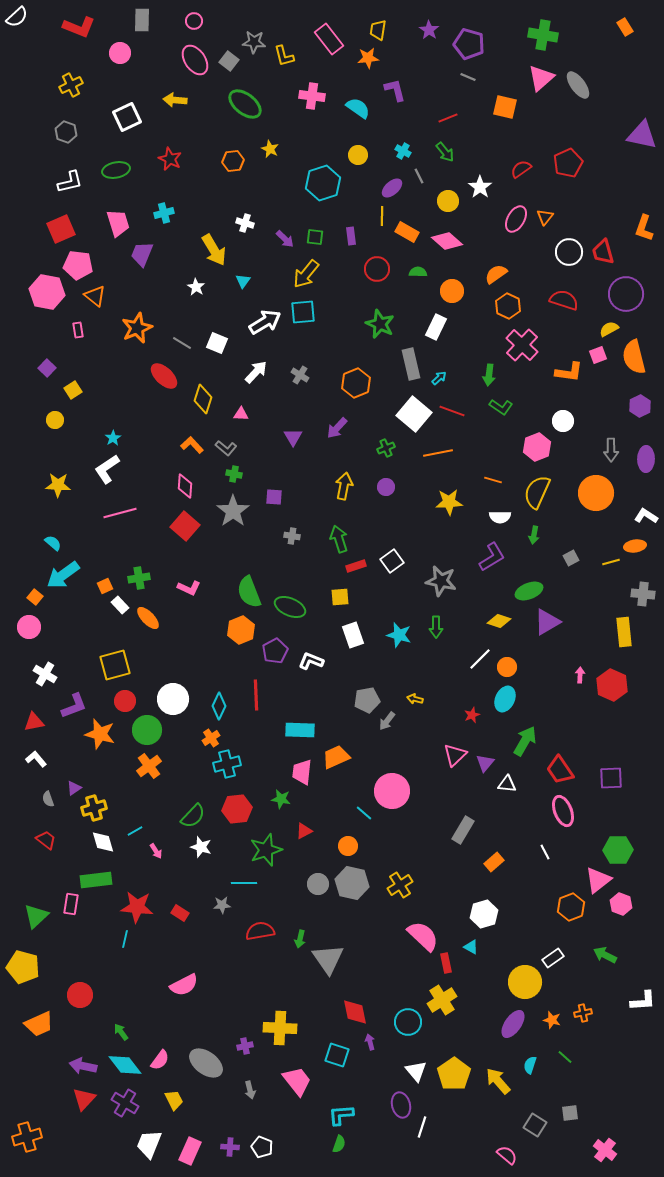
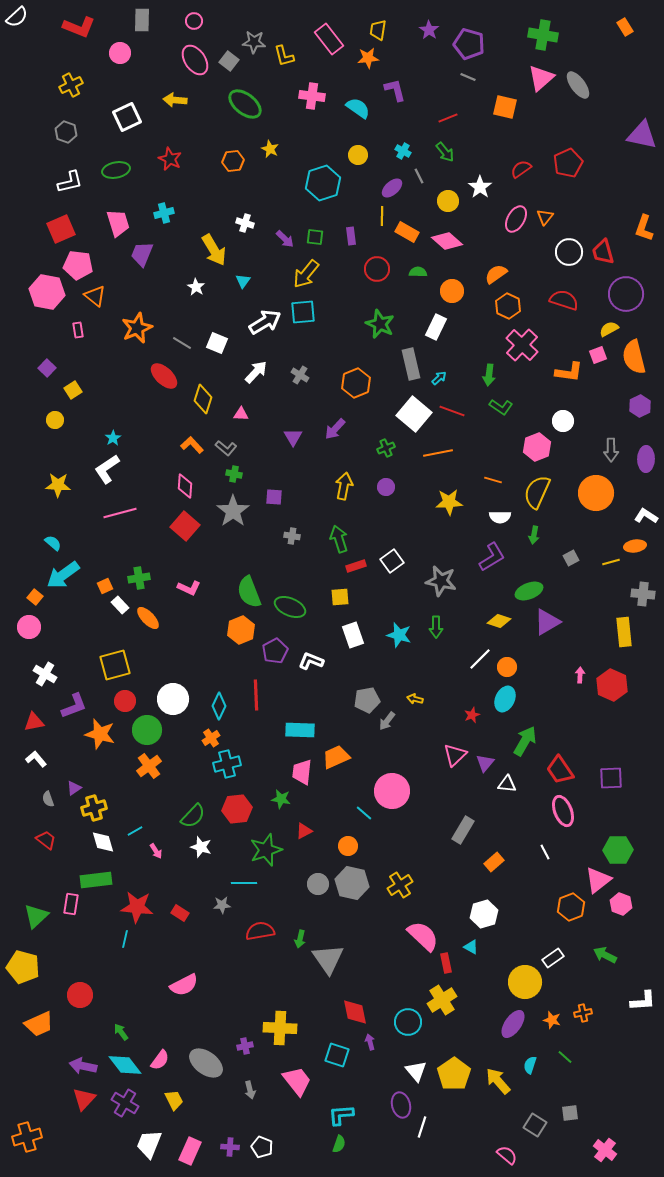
purple arrow at (337, 428): moved 2 px left, 1 px down
